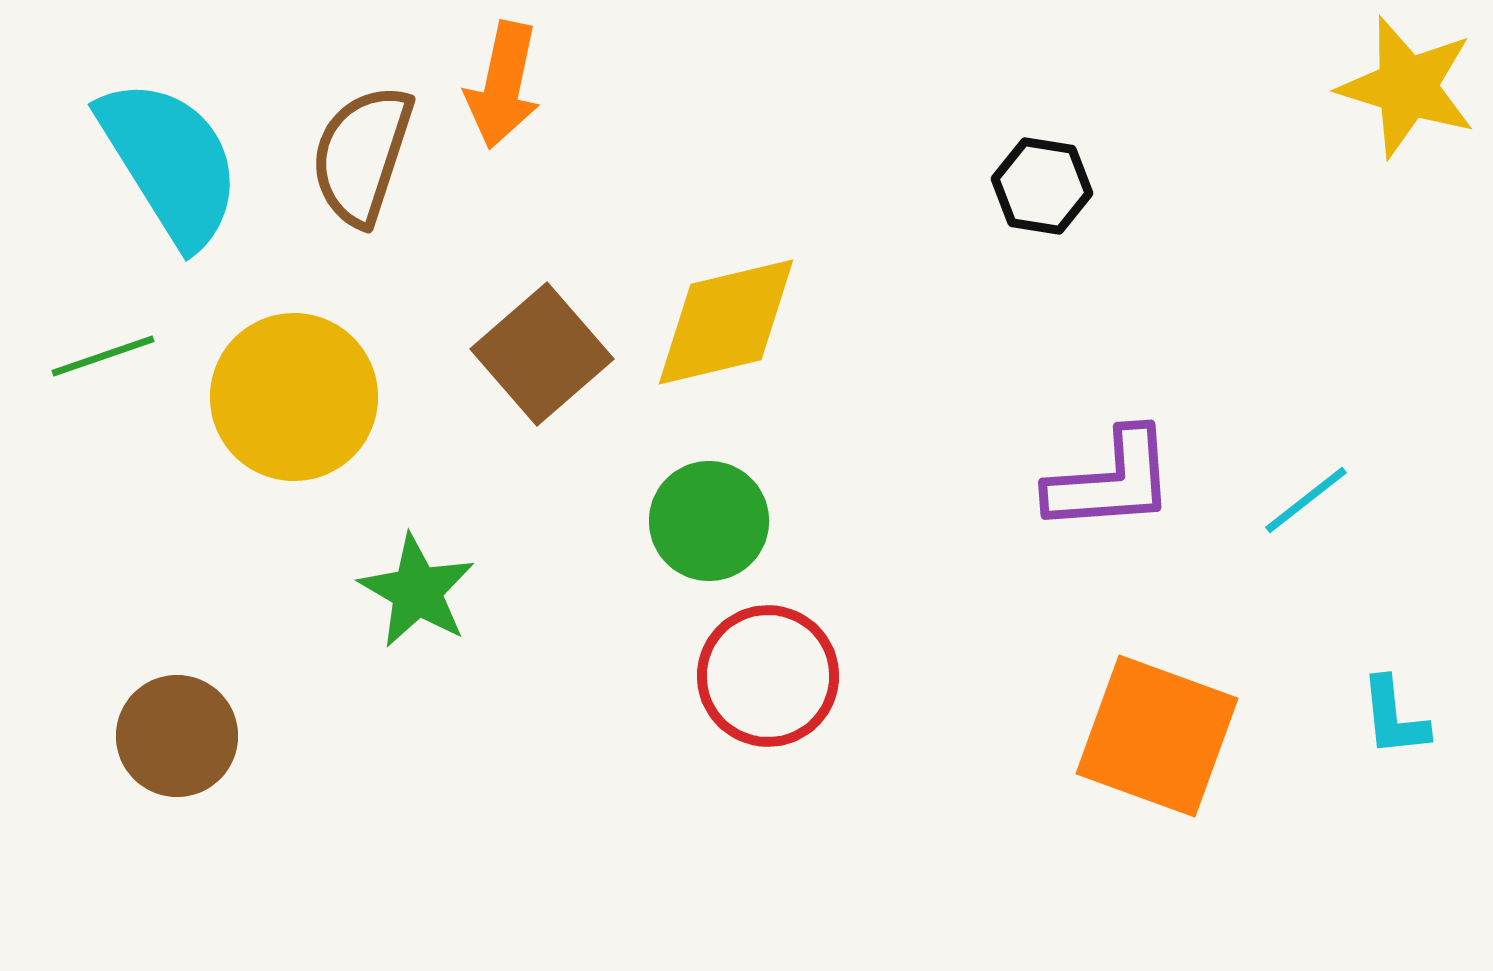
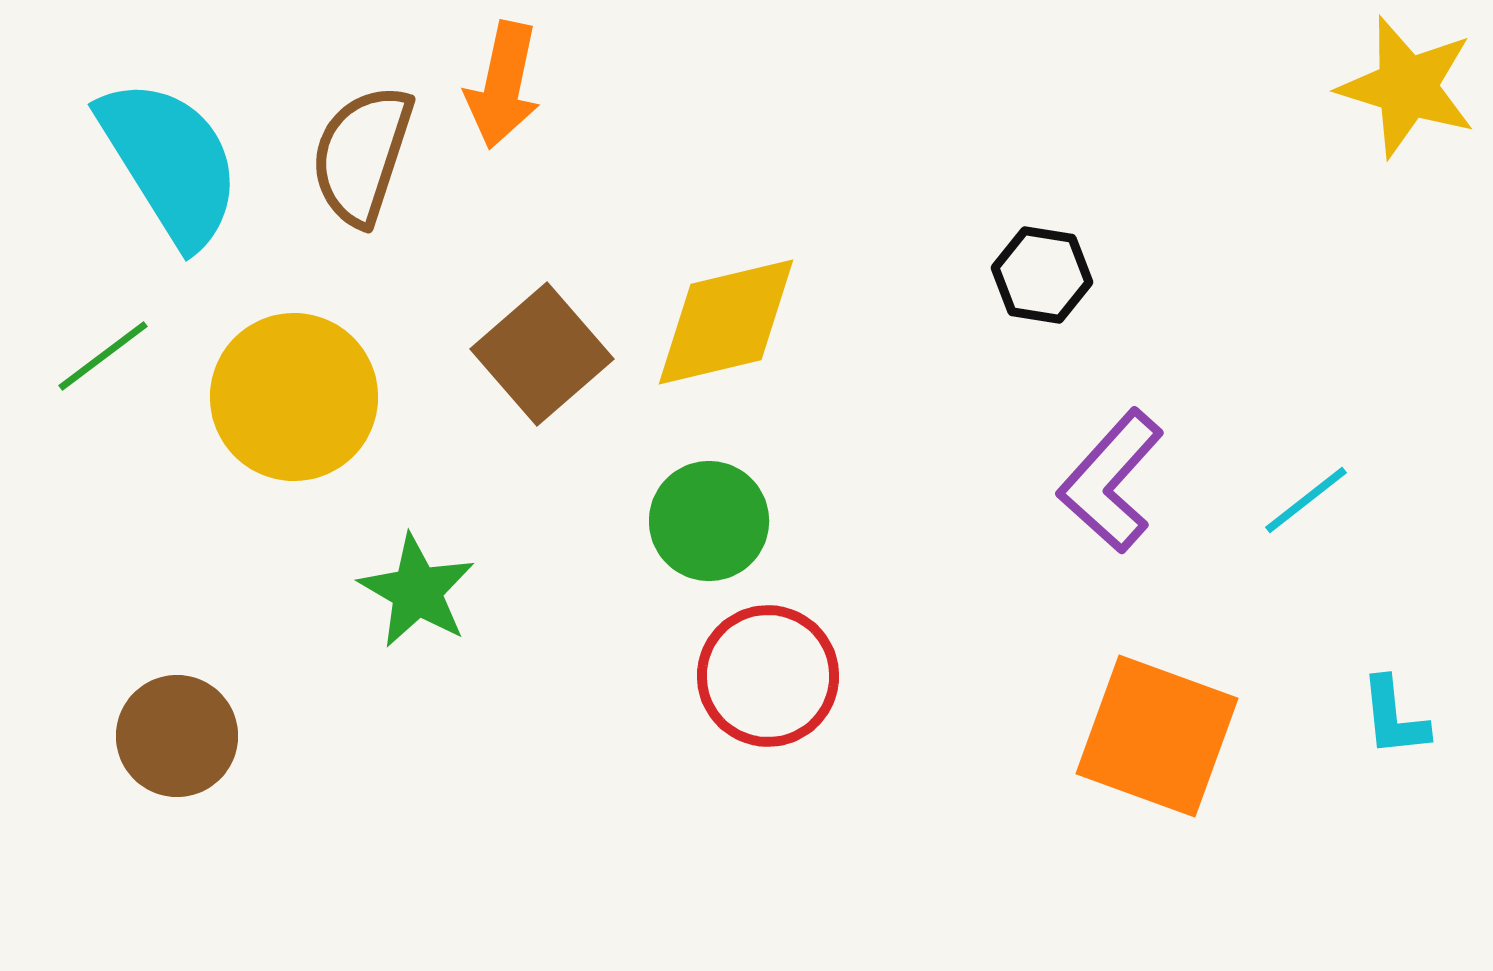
black hexagon: moved 89 px down
green line: rotated 18 degrees counterclockwise
purple L-shape: rotated 136 degrees clockwise
